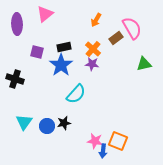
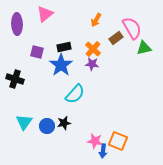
green triangle: moved 16 px up
cyan semicircle: moved 1 px left
